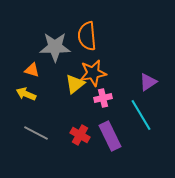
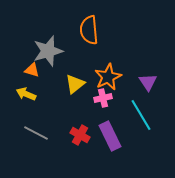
orange semicircle: moved 2 px right, 6 px up
gray star: moved 7 px left, 4 px down; rotated 16 degrees counterclockwise
orange star: moved 15 px right, 4 px down; rotated 16 degrees counterclockwise
purple triangle: rotated 30 degrees counterclockwise
